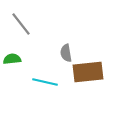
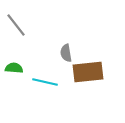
gray line: moved 5 px left, 1 px down
green semicircle: moved 2 px right, 9 px down; rotated 12 degrees clockwise
